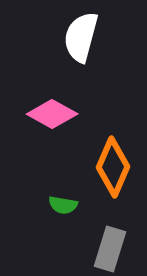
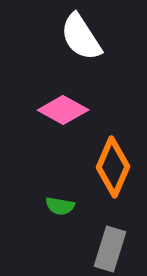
white semicircle: rotated 48 degrees counterclockwise
pink diamond: moved 11 px right, 4 px up
green semicircle: moved 3 px left, 1 px down
